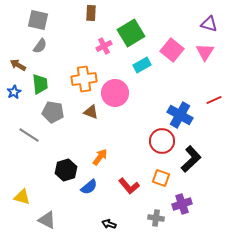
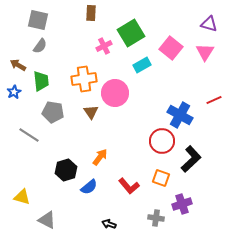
pink square: moved 1 px left, 2 px up
green trapezoid: moved 1 px right, 3 px up
brown triangle: rotated 35 degrees clockwise
